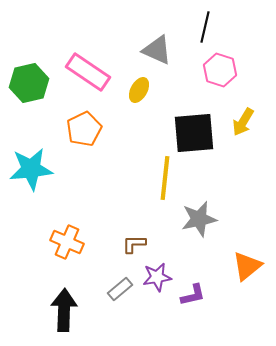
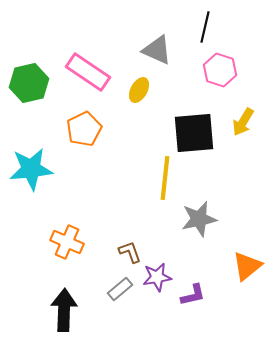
brown L-shape: moved 4 px left, 8 px down; rotated 70 degrees clockwise
